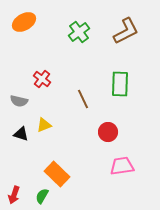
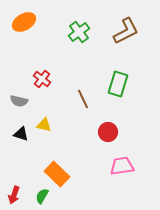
green rectangle: moved 2 px left; rotated 15 degrees clockwise
yellow triangle: rotated 35 degrees clockwise
